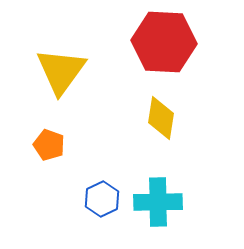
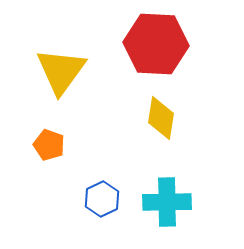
red hexagon: moved 8 px left, 2 px down
cyan cross: moved 9 px right
